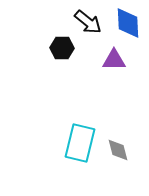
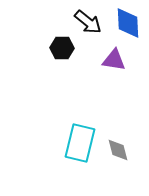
purple triangle: rotated 10 degrees clockwise
